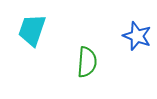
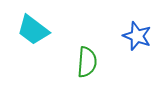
cyan trapezoid: moved 1 px right; rotated 72 degrees counterclockwise
